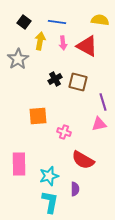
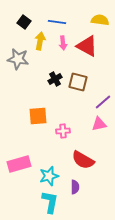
gray star: rotated 30 degrees counterclockwise
purple line: rotated 66 degrees clockwise
pink cross: moved 1 px left, 1 px up; rotated 24 degrees counterclockwise
pink rectangle: rotated 75 degrees clockwise
purple semicircle: moved 2 px up
